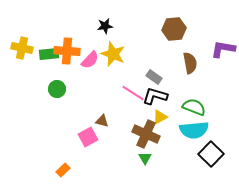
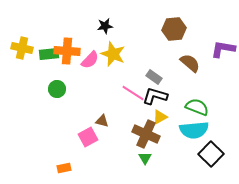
brown semicircle: rotated 40 degrees counterclockwise
green semicircle: moved 3 px right
orange rectangle: moved 1 px right, 2 px up; rotated 32 degrees clockwise
